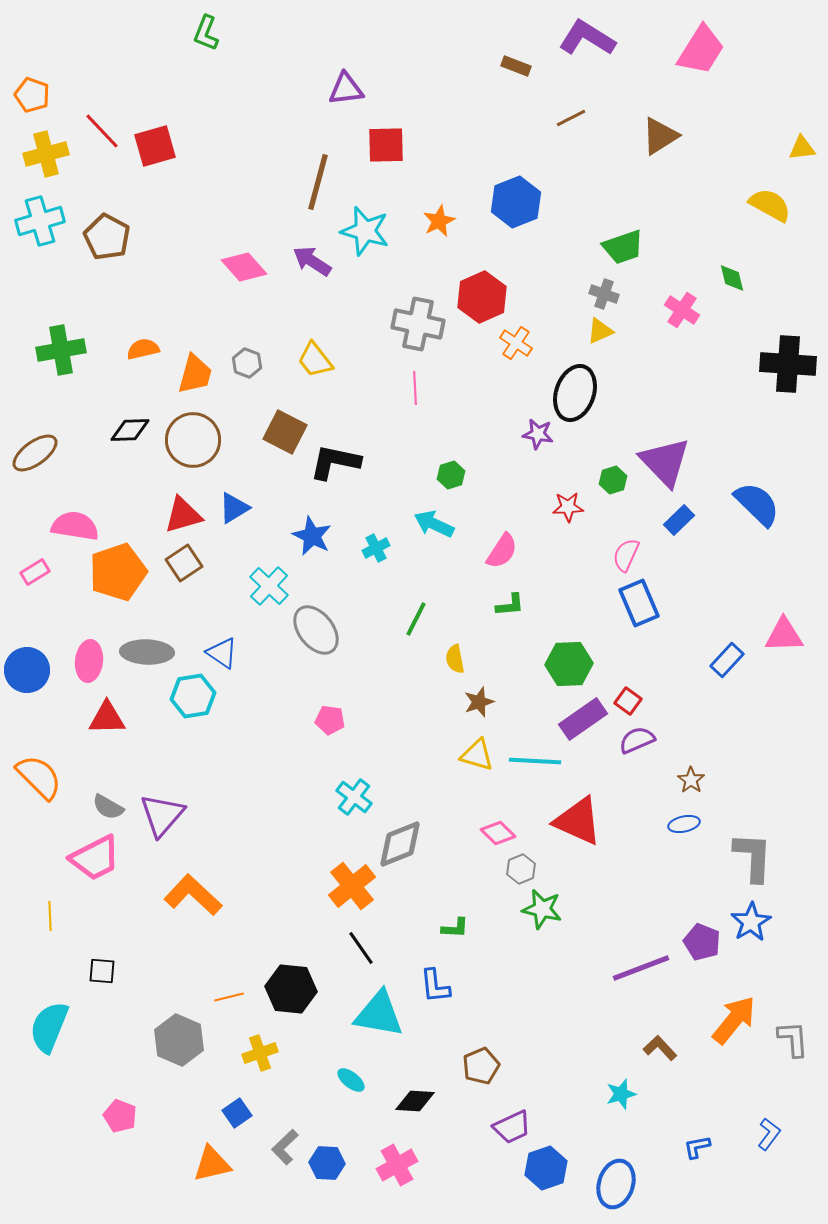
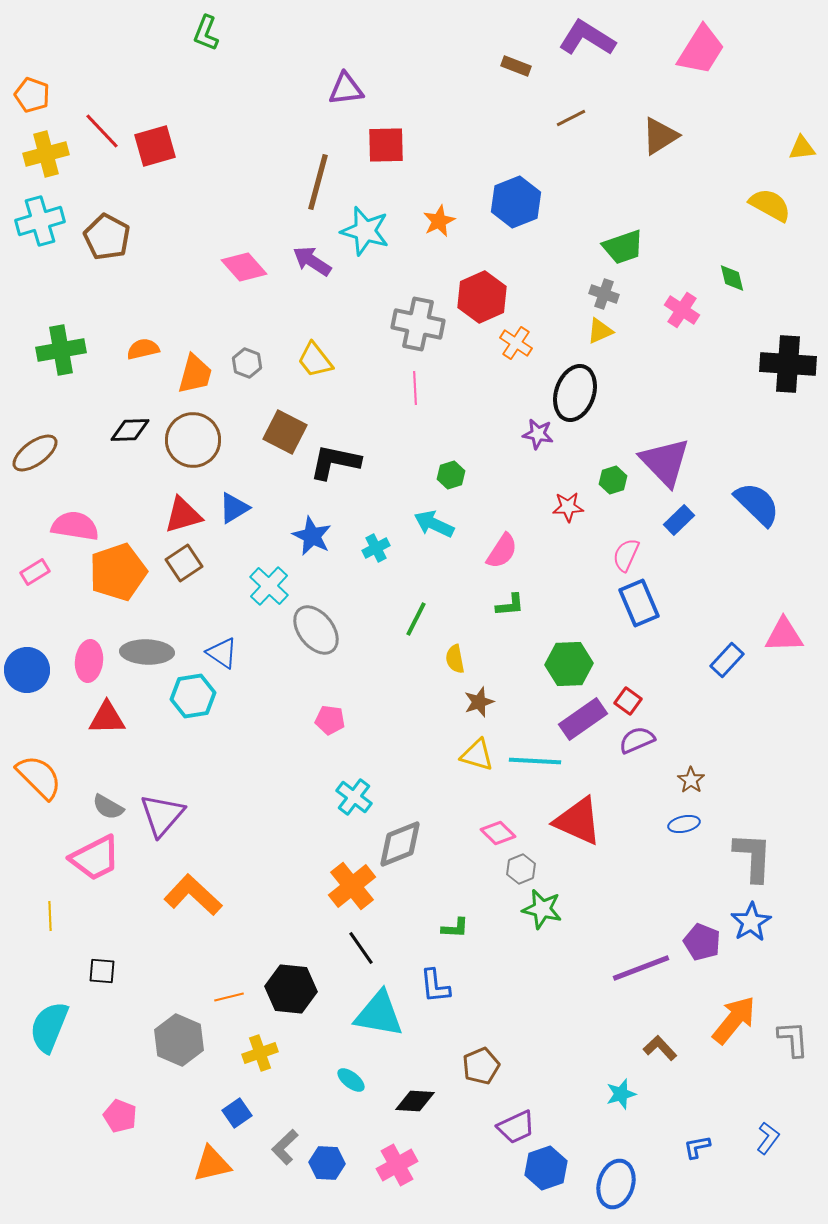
purple trapezoid at (512, 1127): moved 4 px right
blue L-shape at (769, 1134): moved 1 px left, 4 px down
